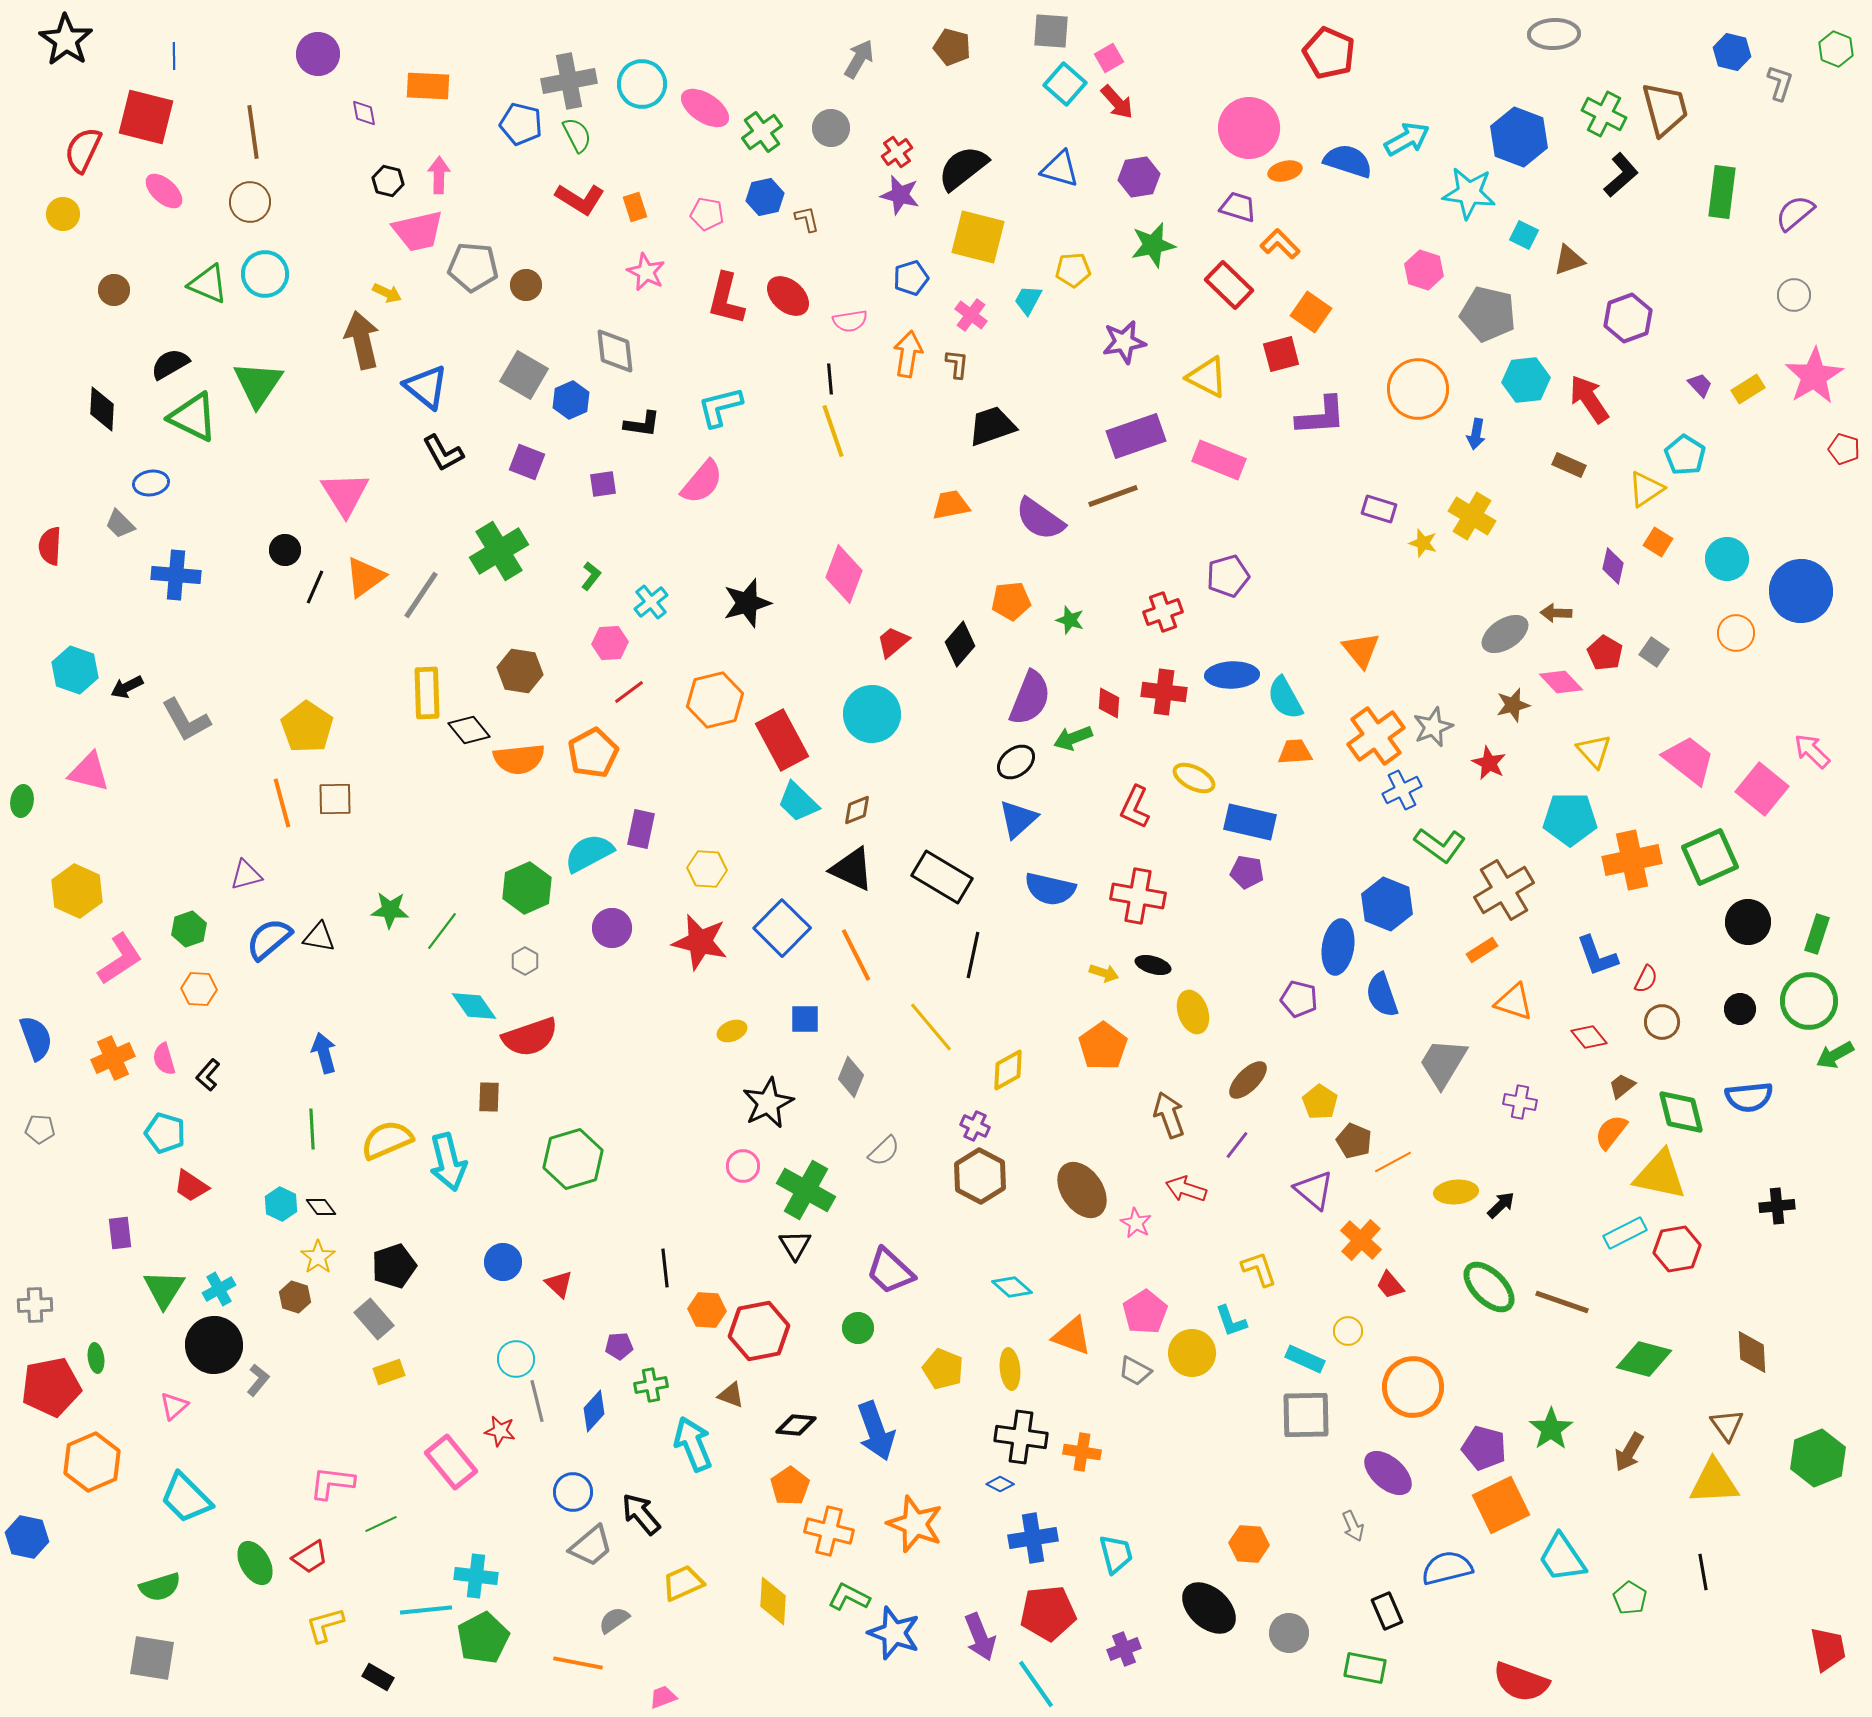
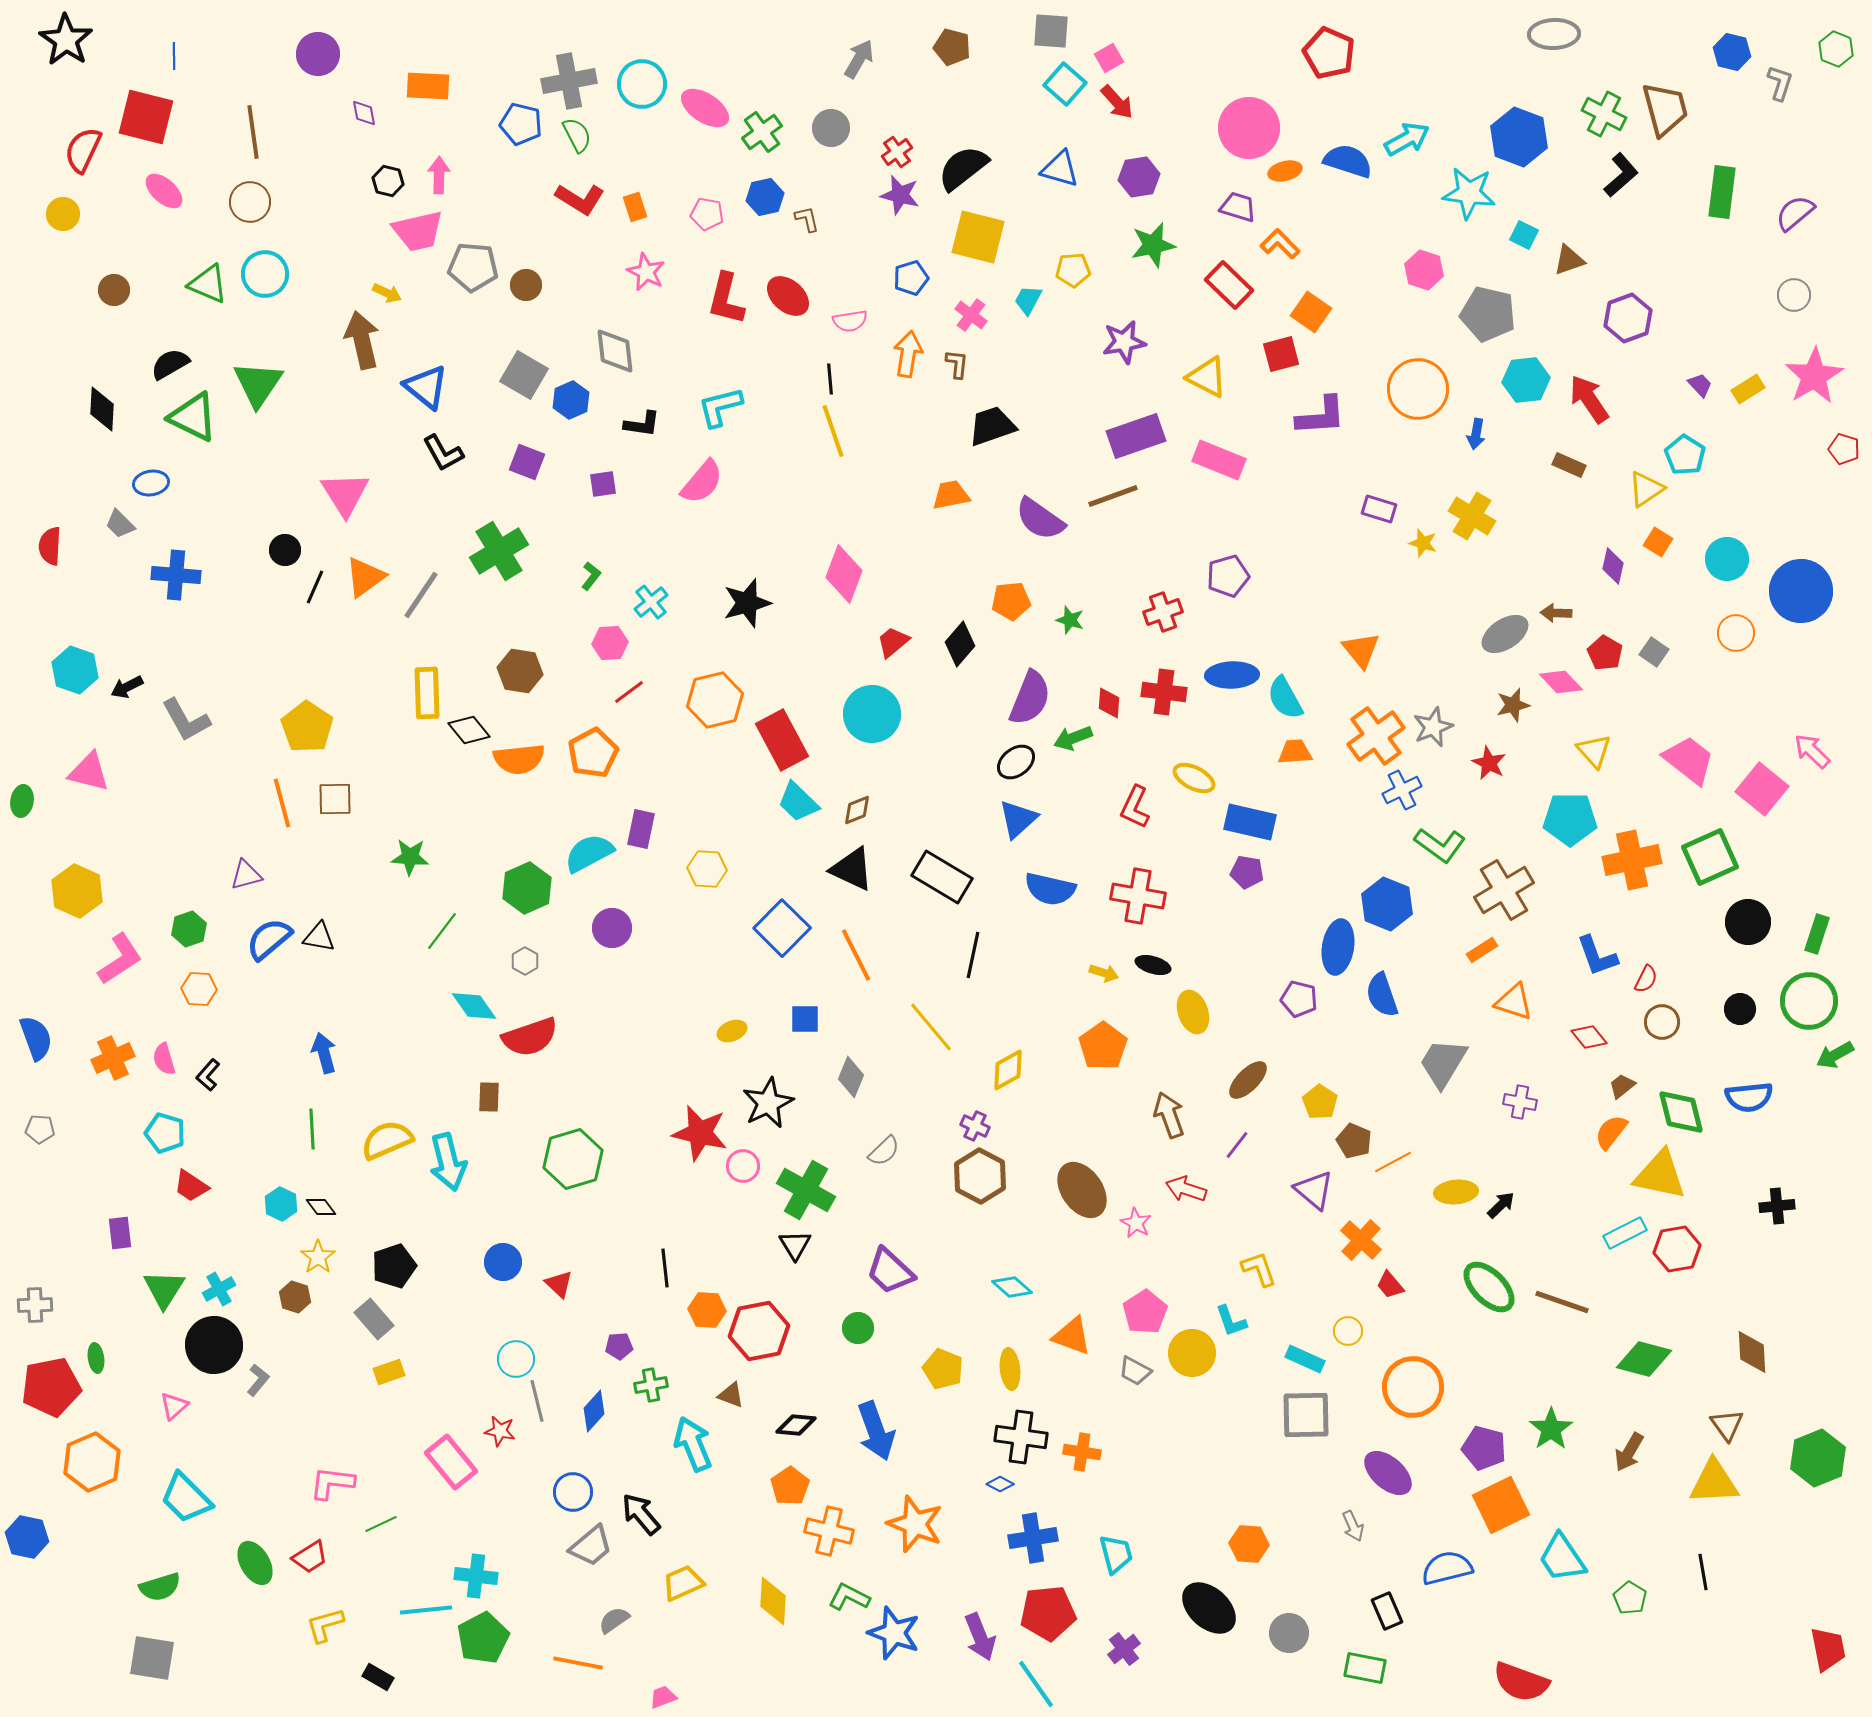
orange trapezoid at (951, 505): moved 10 px up
green star at (390, 910): moved 20 px right, 53 px up
red star at (700, 942): moved 191 px down
purple cross at (1124, 1649): rotated 16 degrees counterclockwise
